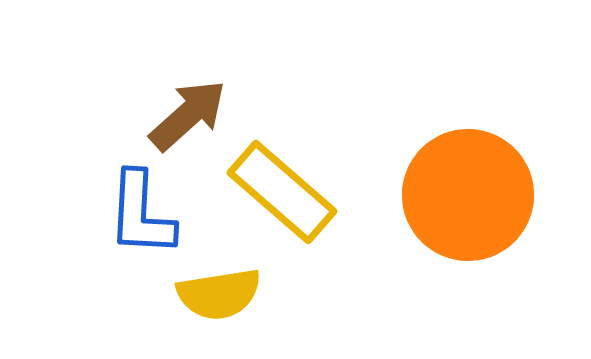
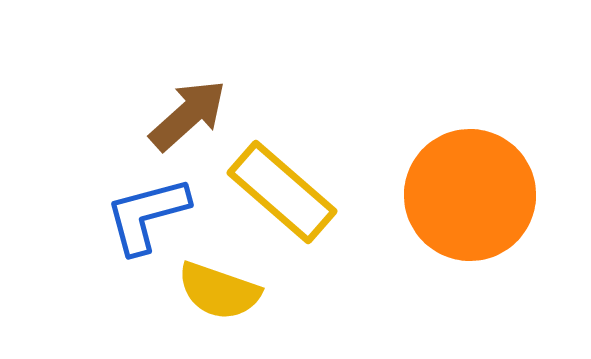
orange circle: moved 2 px right
blue L-shape: moved 6 px right, 1 px down; rotated 72 degrees clockwise
yellow semicircle: moved 3 px up; rotated 28 degrees clockwise
